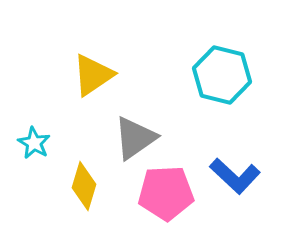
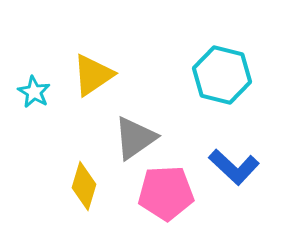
cyan star: moved 51 px up
blue L-shape: moved 1 px left, 9 px up
